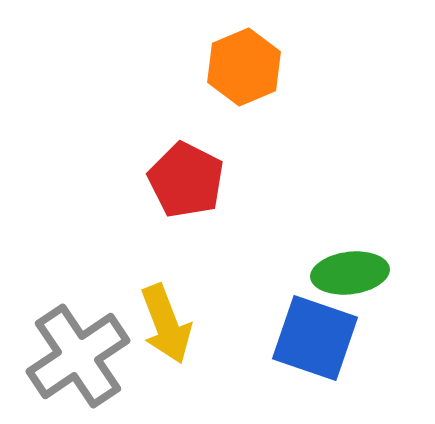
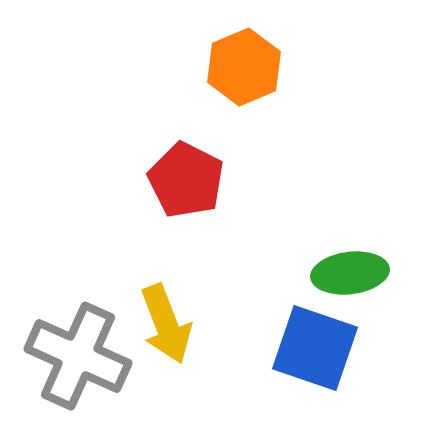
blue square: moved 10 px down
gray cross: rotated 32 degrees counterclockwise
